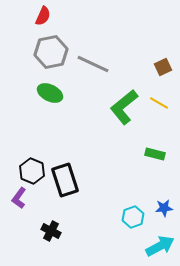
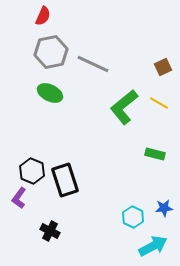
cyan hexagon: rotated 15 degrees counterclockwise
black cross: moved 1 px left
cyan arrow: moved 7 px left
